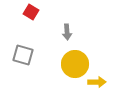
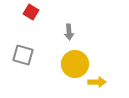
gray arrow: moved 2 px right
